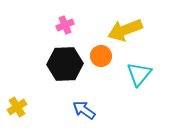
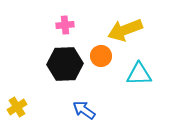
pink cross: rotated 18 degrees clockwise
cyan triangle: rotated 48 degrees clockwise
